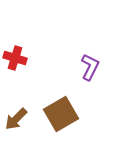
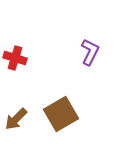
purple L-shape: moved 15 px up
